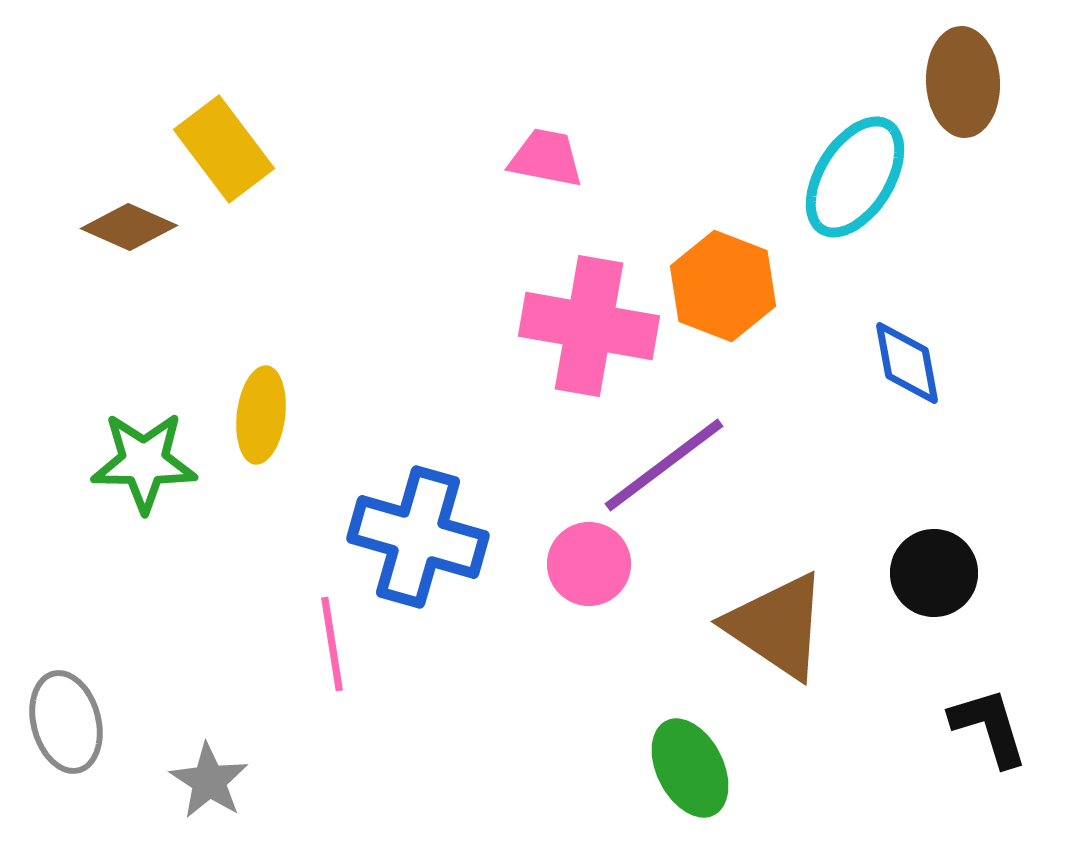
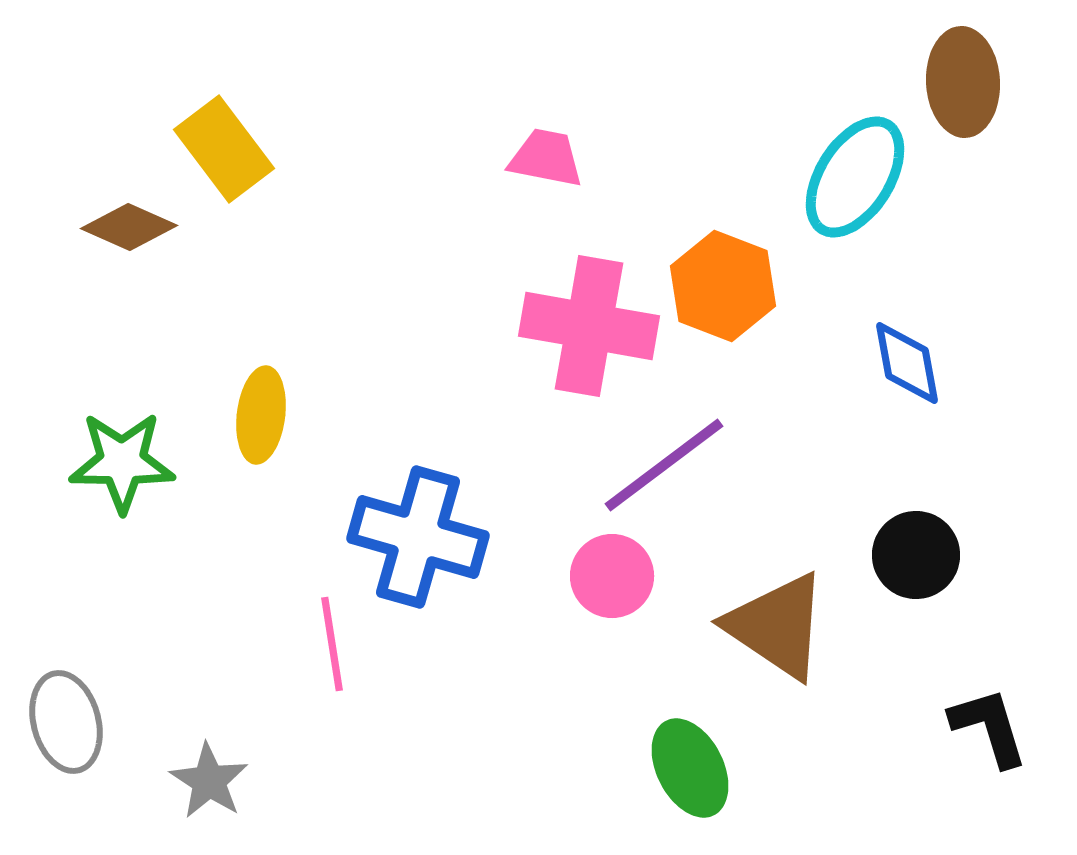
green star: moved 22 px left
pink circle: moved 23 px right, 12 px down
black circle: moved 18 px left, 18 px up
